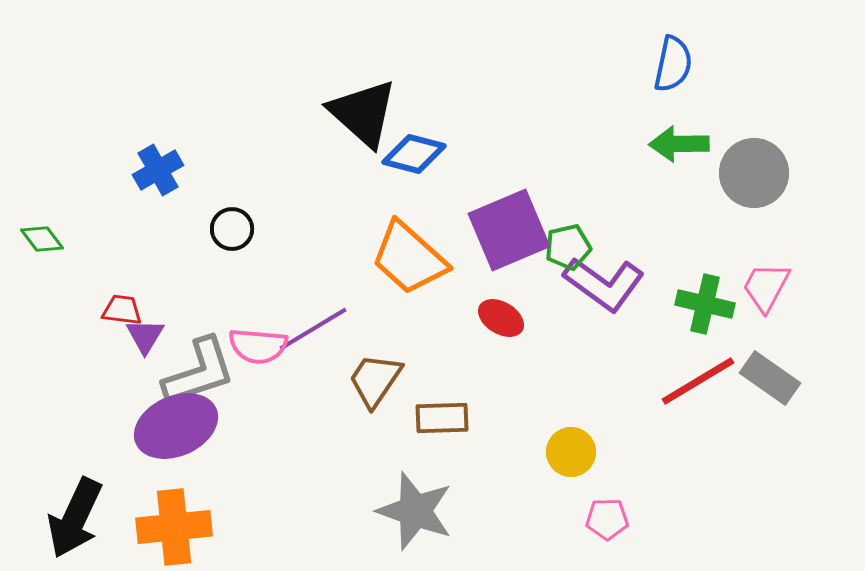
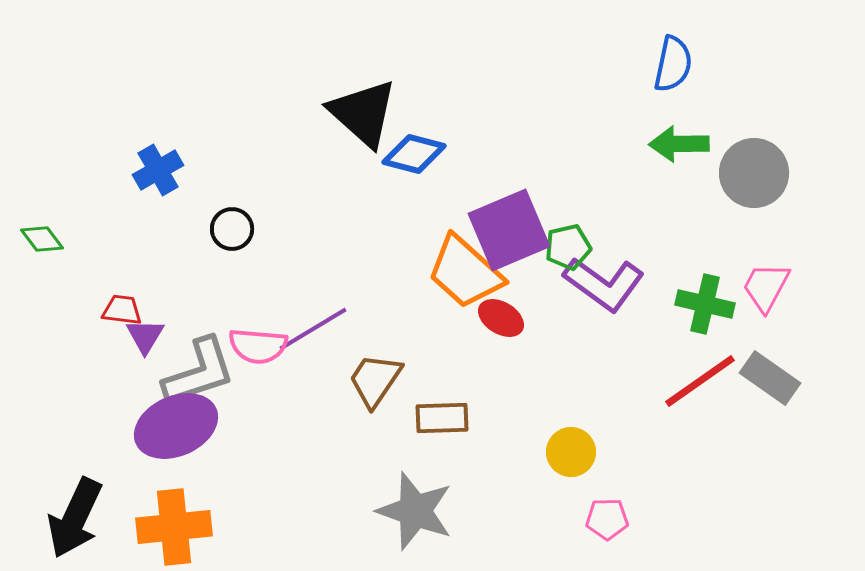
orange trapezoid: moved 56 px right, 14 px down
red line: moved 2 px right; rotated 4 degrees counterclockwise
